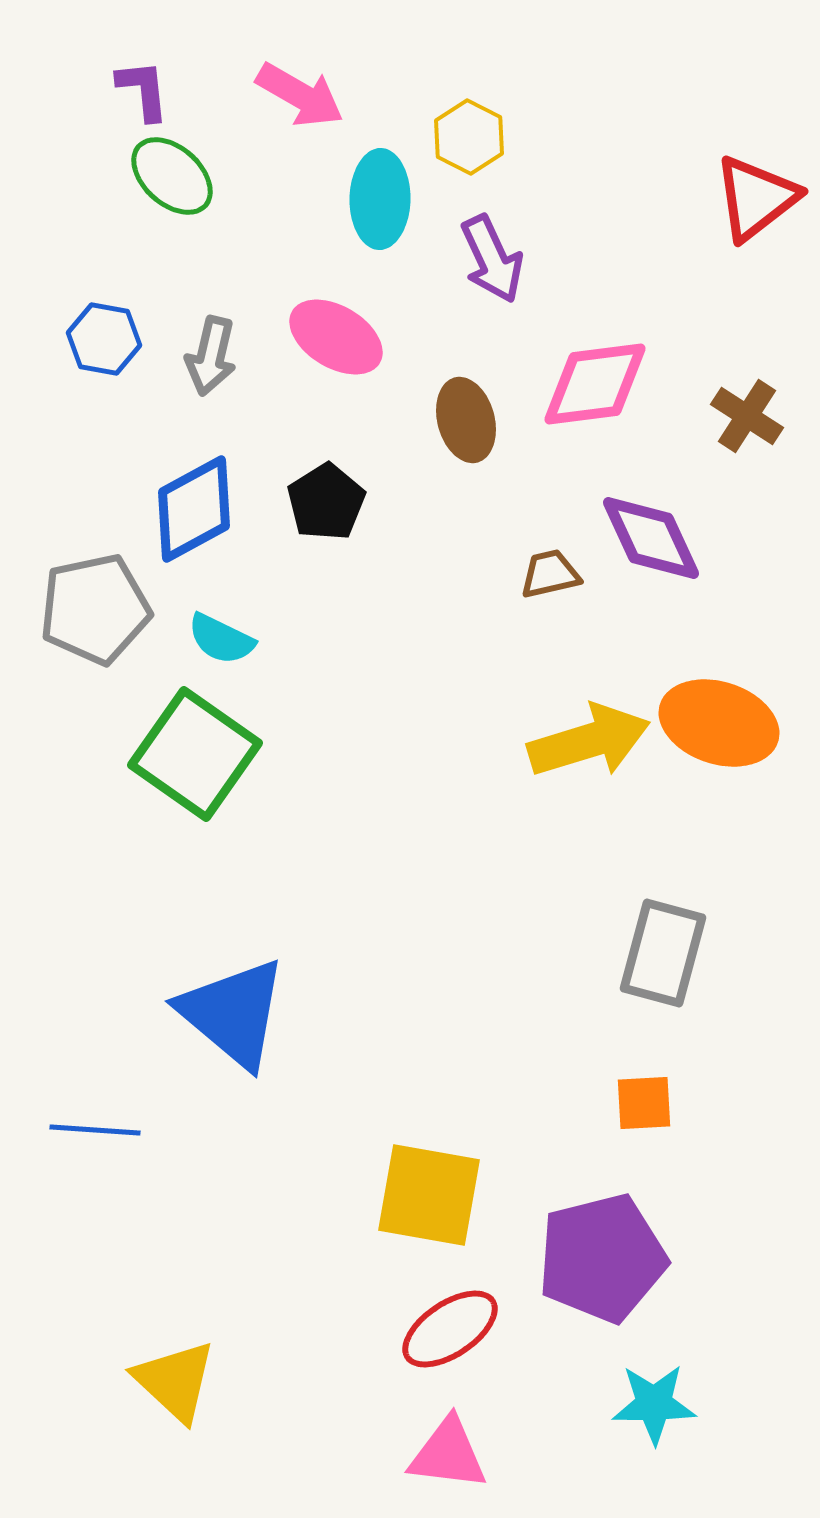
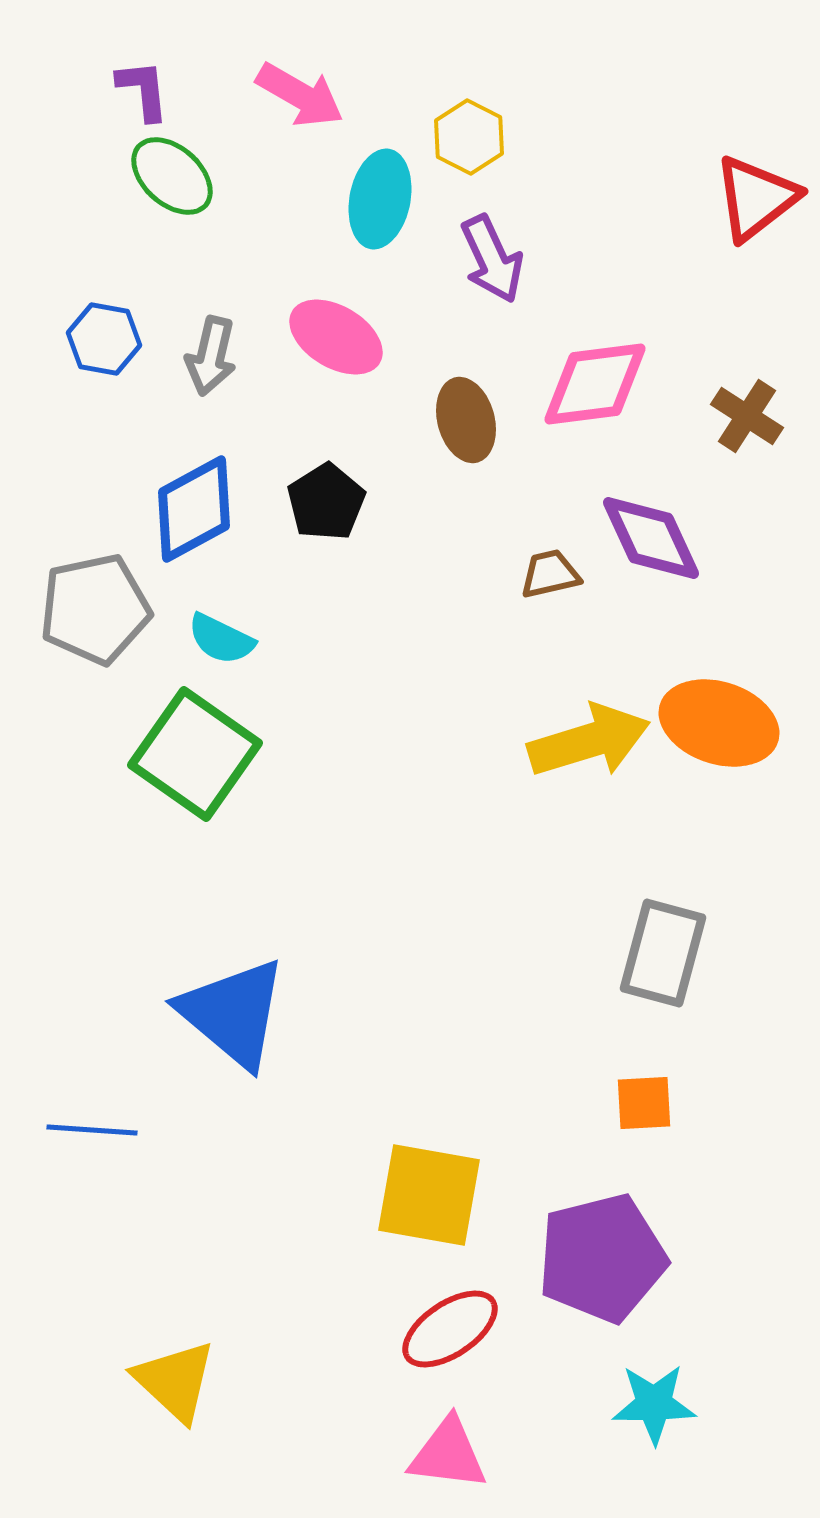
cyan ellipse: rotated 10 degrees clockwise
blue line: moved 3 px left
